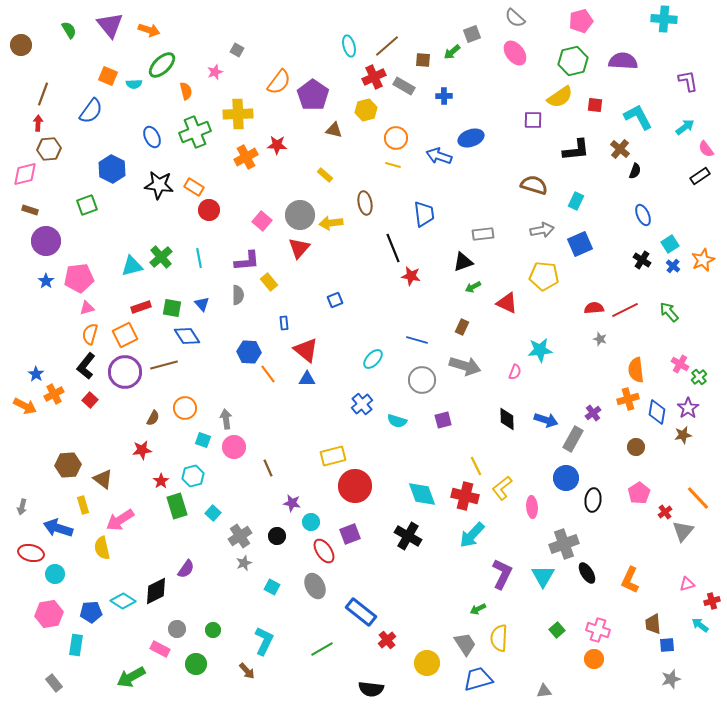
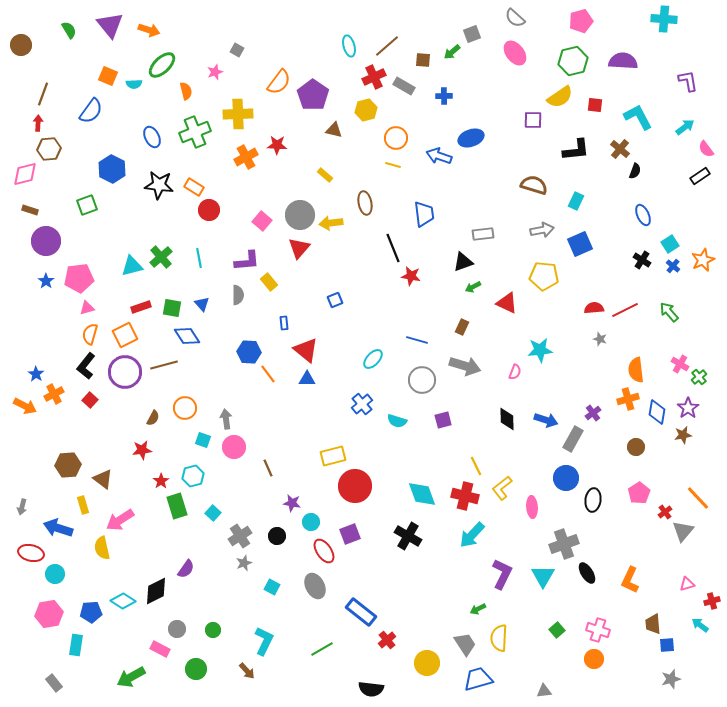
green circle at (196, 664): moved 5 px down
